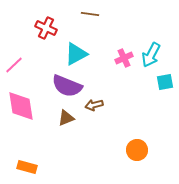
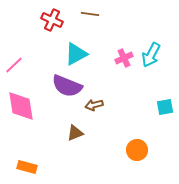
red cross: moved 6 px right, 8 px up
cyan square: moved 25 px down
brown triangle: moved 9 px right, 15 px down
